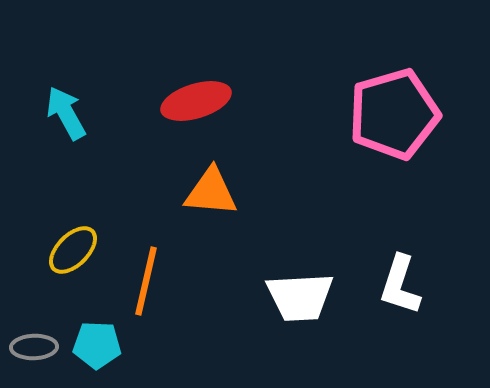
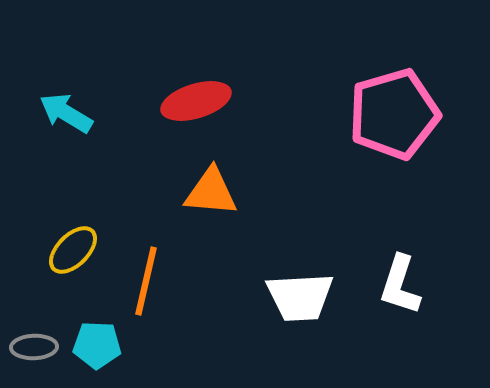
cyan arrow: rotated 30 degrees counterclockwise
